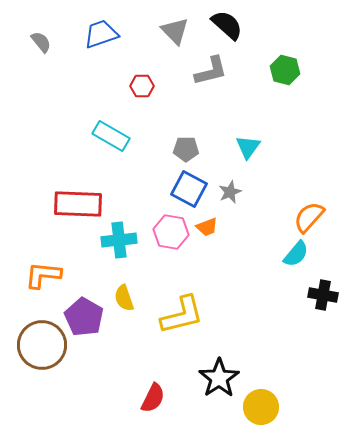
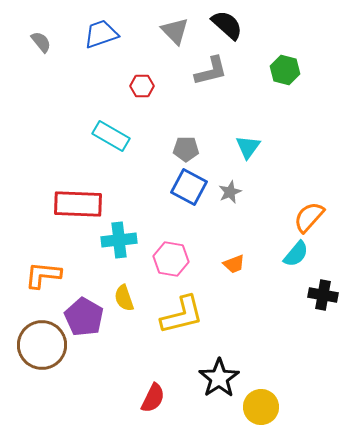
blue square: moved 2 px up
orange trapezoid: moved 27 px right, 37 px down
pink hexagon: moved 27 px down
